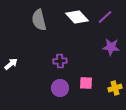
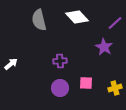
purple line: moved 10 px right, 6 px down
purple star: moved 7 px left; rotated 24 degrees clockwise
